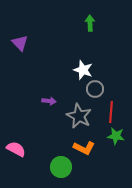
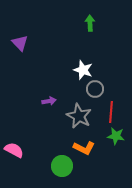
purple arrow: rotated 16 degrees counterclockwise
pink semicircle: moved 2 px left, 1 px down
green circle: moved 1 px right, 1 px up
